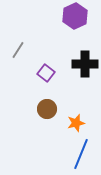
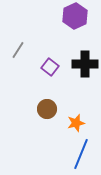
purple square: moved 4 px right, 6 px up
